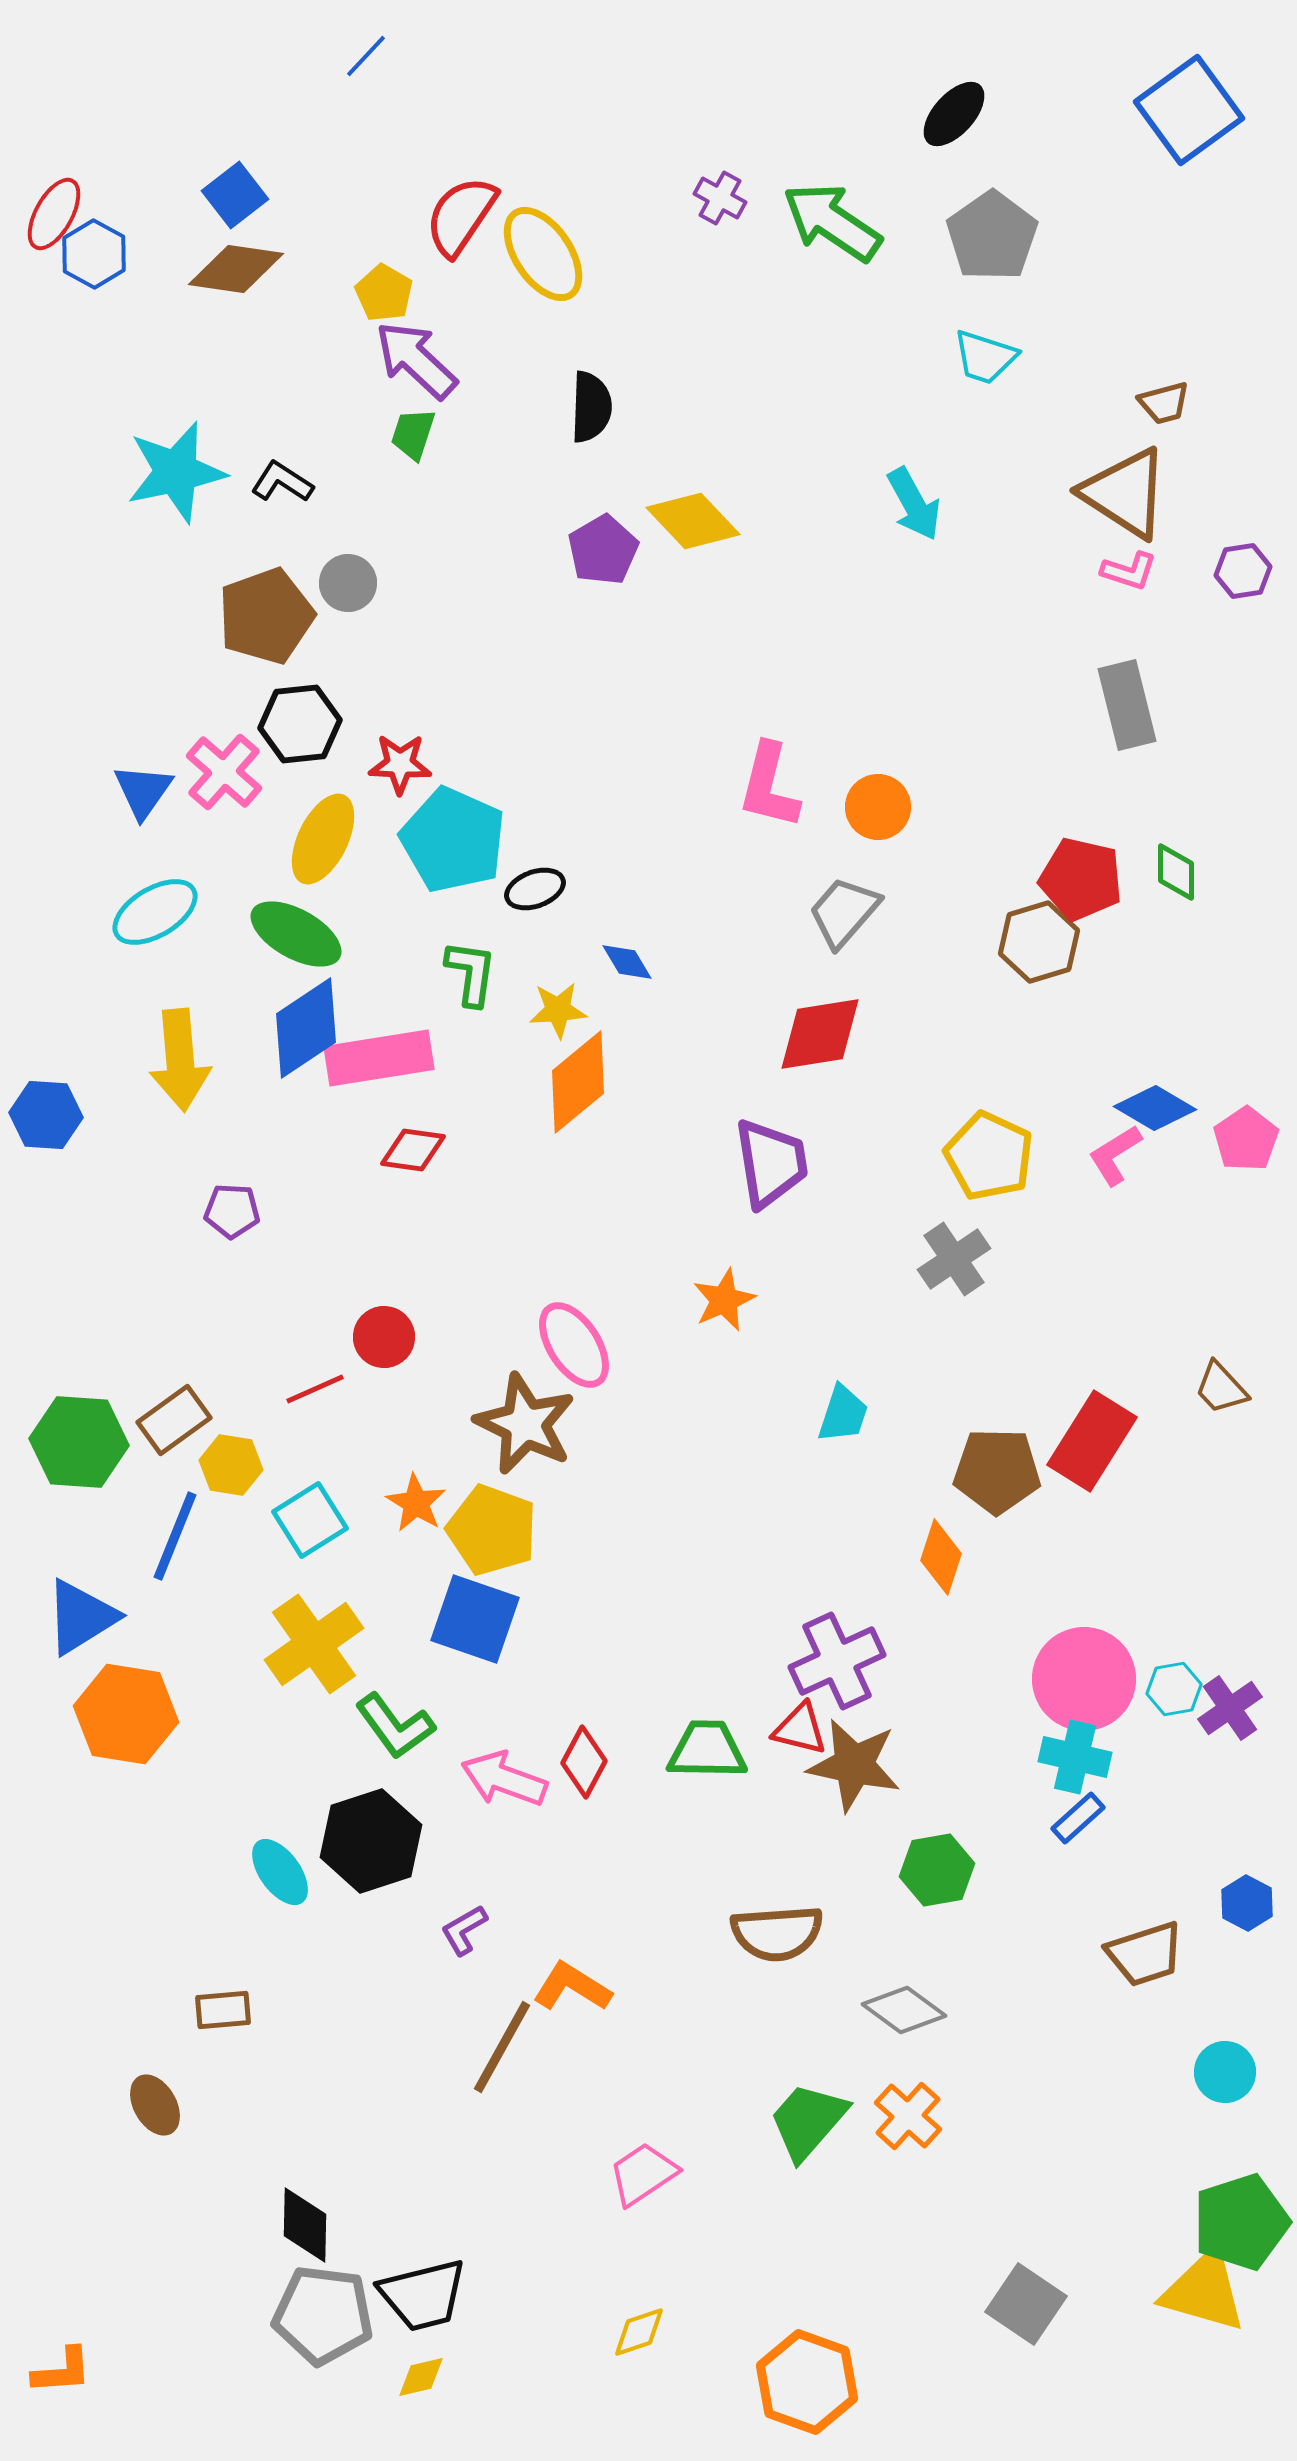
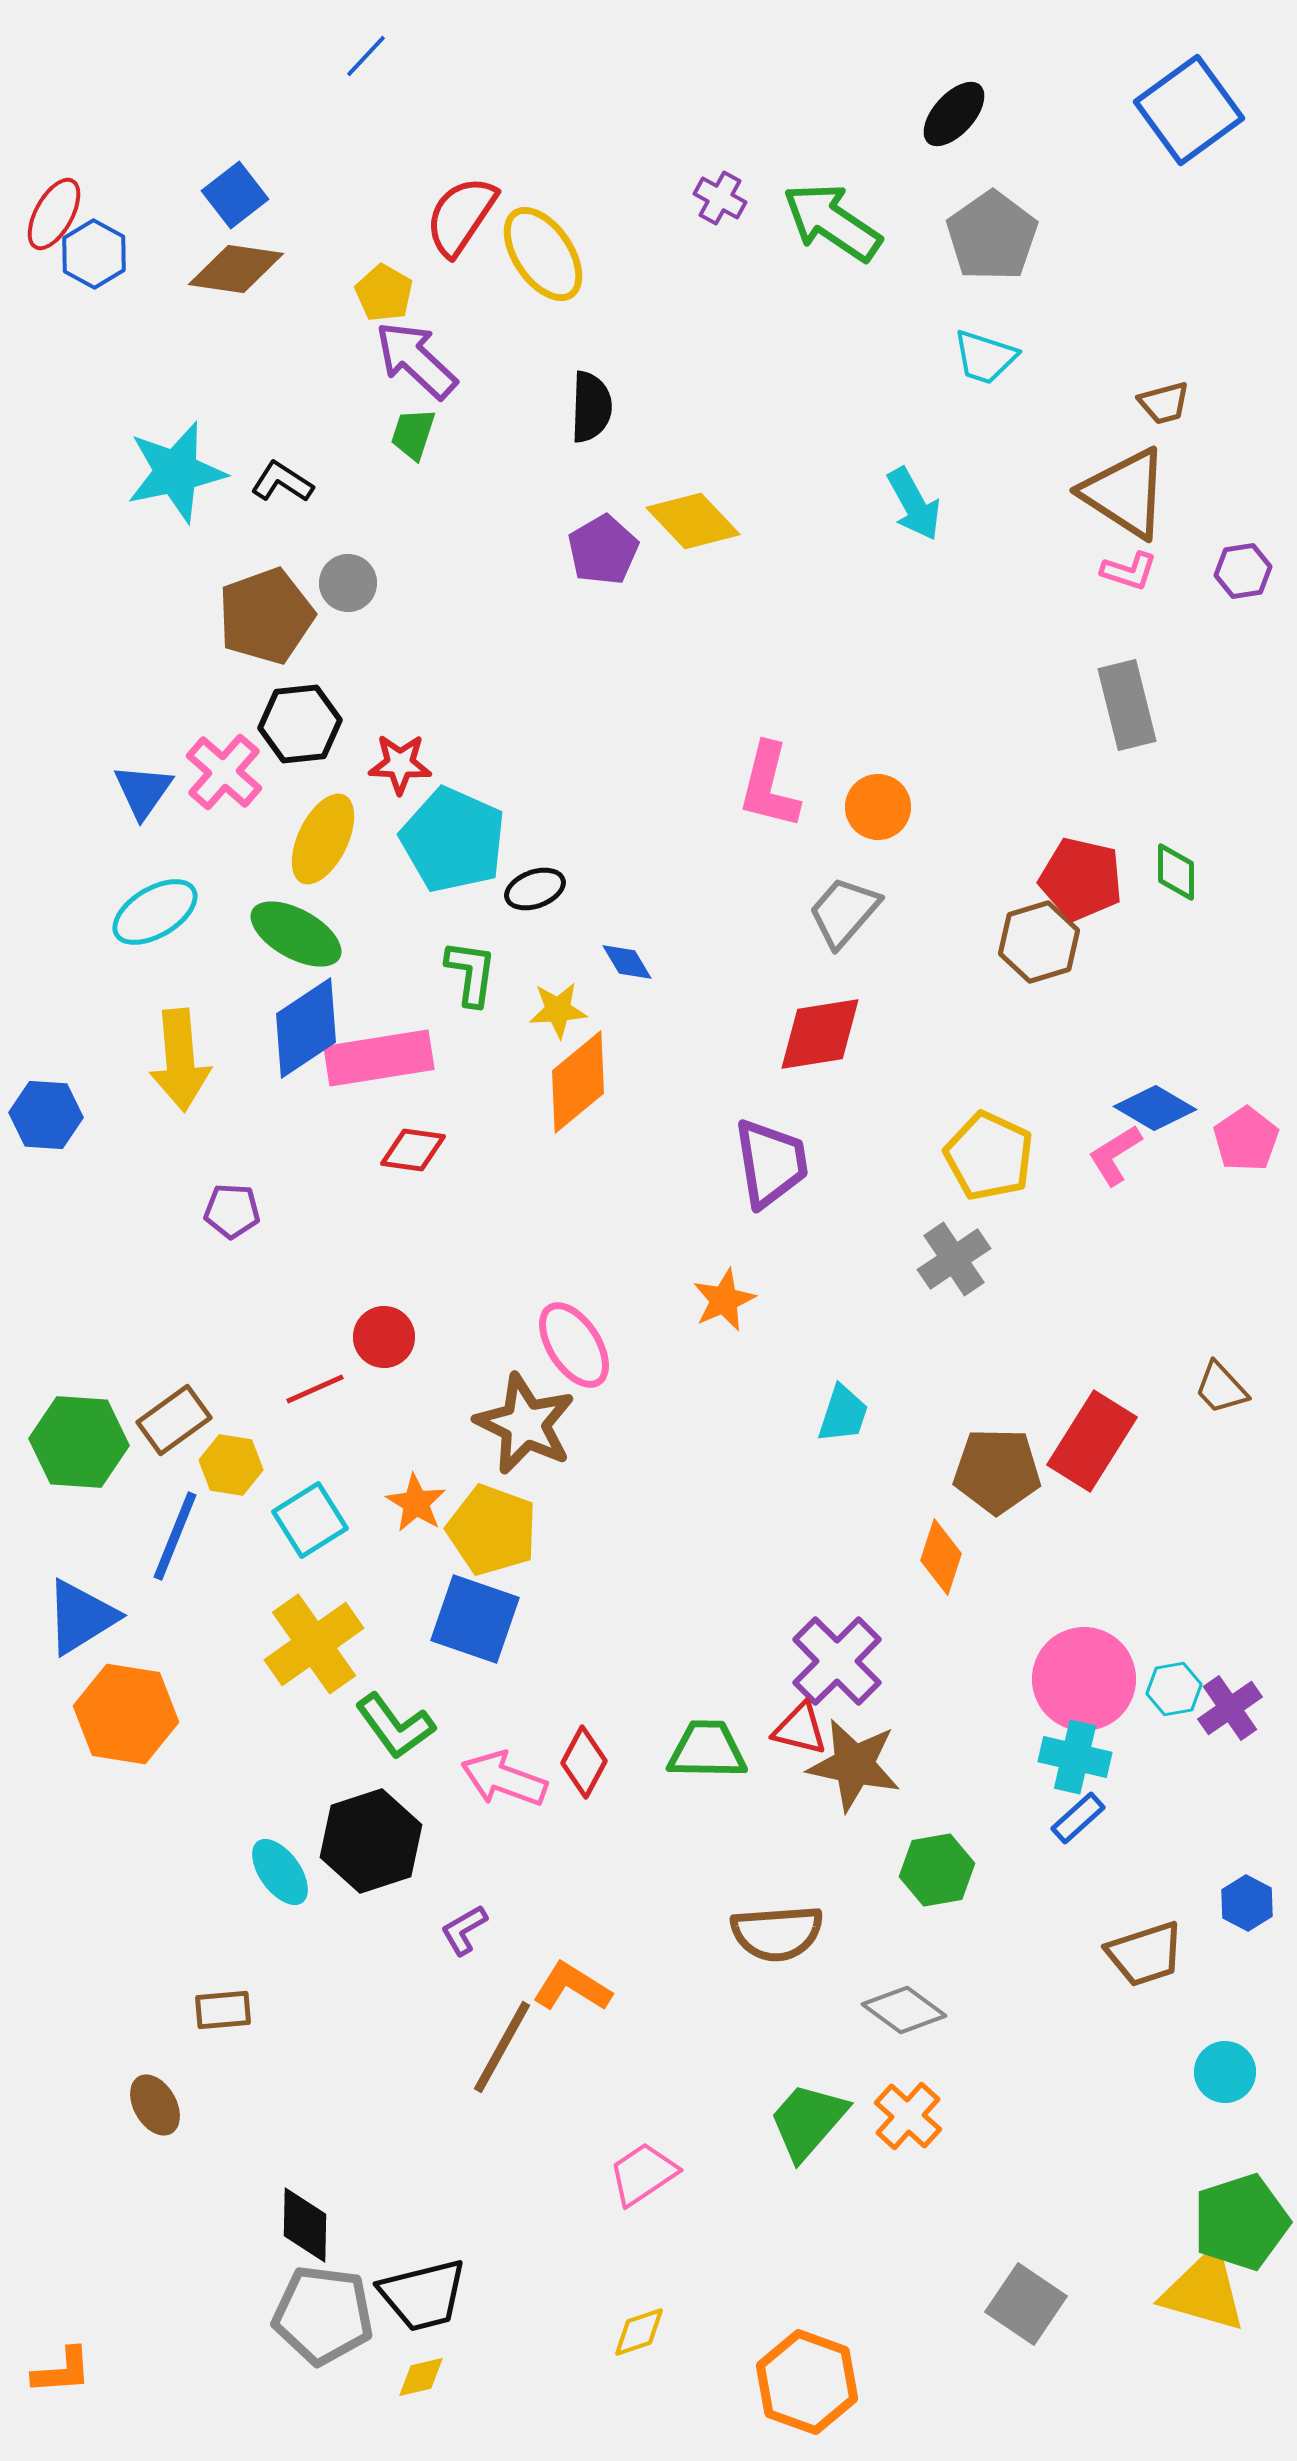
purple cross at (837, 1661): rotated 20 degrees counterclockwise
